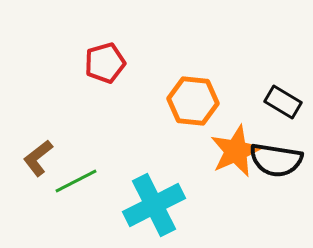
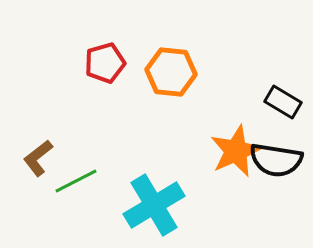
orange hexagon: moved 22 px left, 29 px up
cyan cross: rotated 4 degrees counterclockwise
